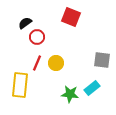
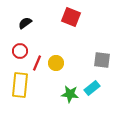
red circle: moved 17 px left, 14 px down
